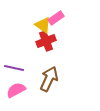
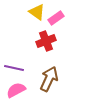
yellow triangle: moved 6 px left, 13 px up
